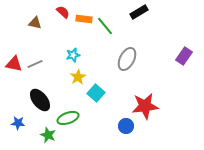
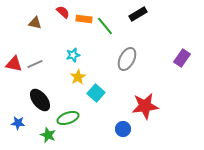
black rectangle: moved 1 px left, 2 px down
purple rectangle: moved 2 px left, 2 px down
blue circle: moved 3 px left, 3 px down
